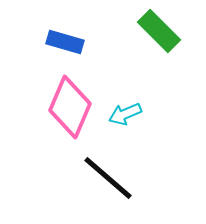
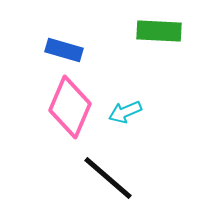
green rectangle: rotated 42 degrees counterclockwise
blue rectangle: moved 1 px left, 8 px down
cyan arrow: moved 2 px up
